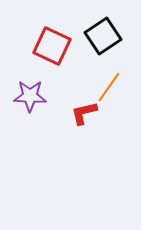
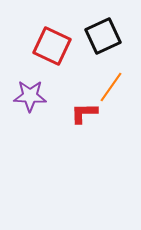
black square: rotated 9 degrees clockwise
orange line: moved 2 px right
red L-shape: rotated 12 degrees clockwise
